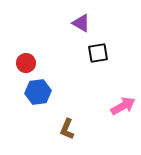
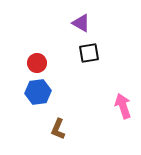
black square: moved 9 px left
red circle: moved 11 px right
pink arrow: rotated 80 degrees counterclockwise
brown L-shape: moved 9 px left
